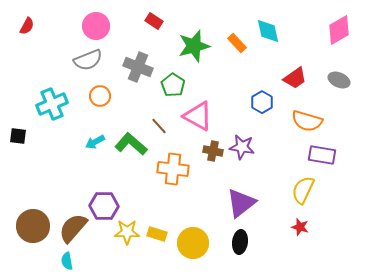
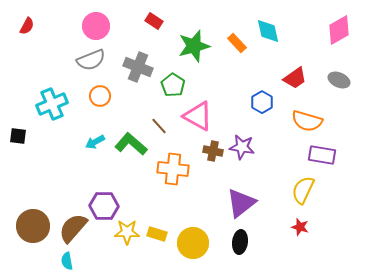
gray semicircle: moved 3 px right
